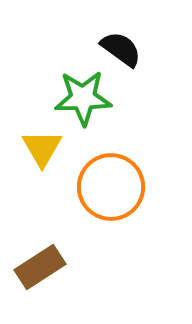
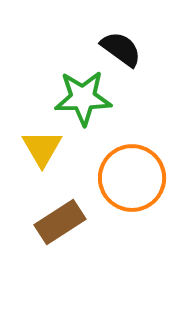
orange circle: moved 21 px right, 9 px up
brown rectangle: moved 20 px right, 45 px up
